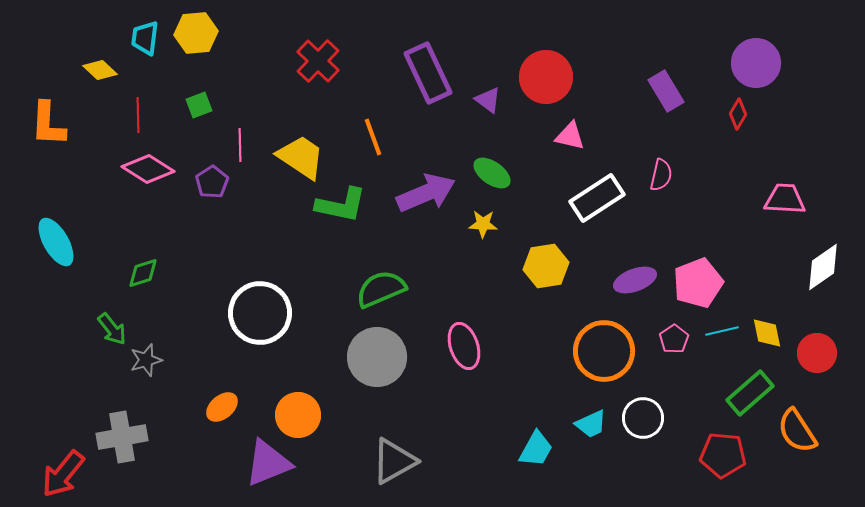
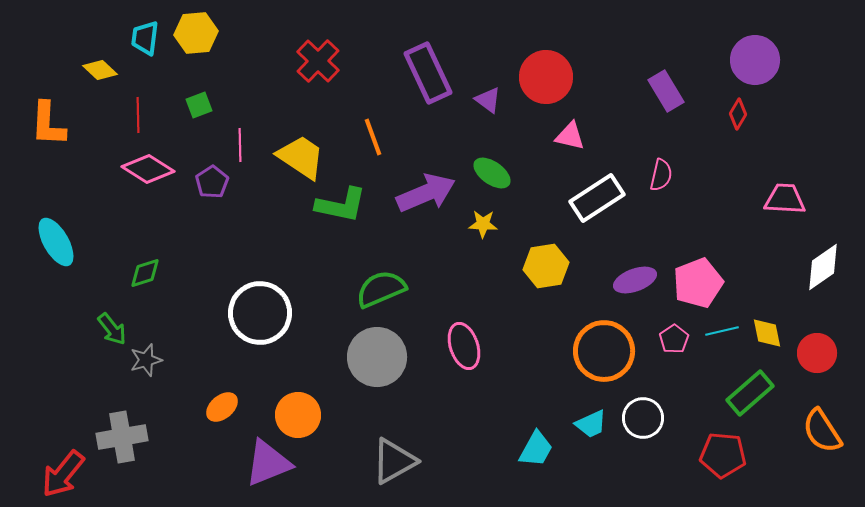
purple circle at (756, 63): moved 1 px left, 3 px up
green diamond at (143, 273): moved 2 px right
orange semicircle at (797, 431): moved 25 px right
